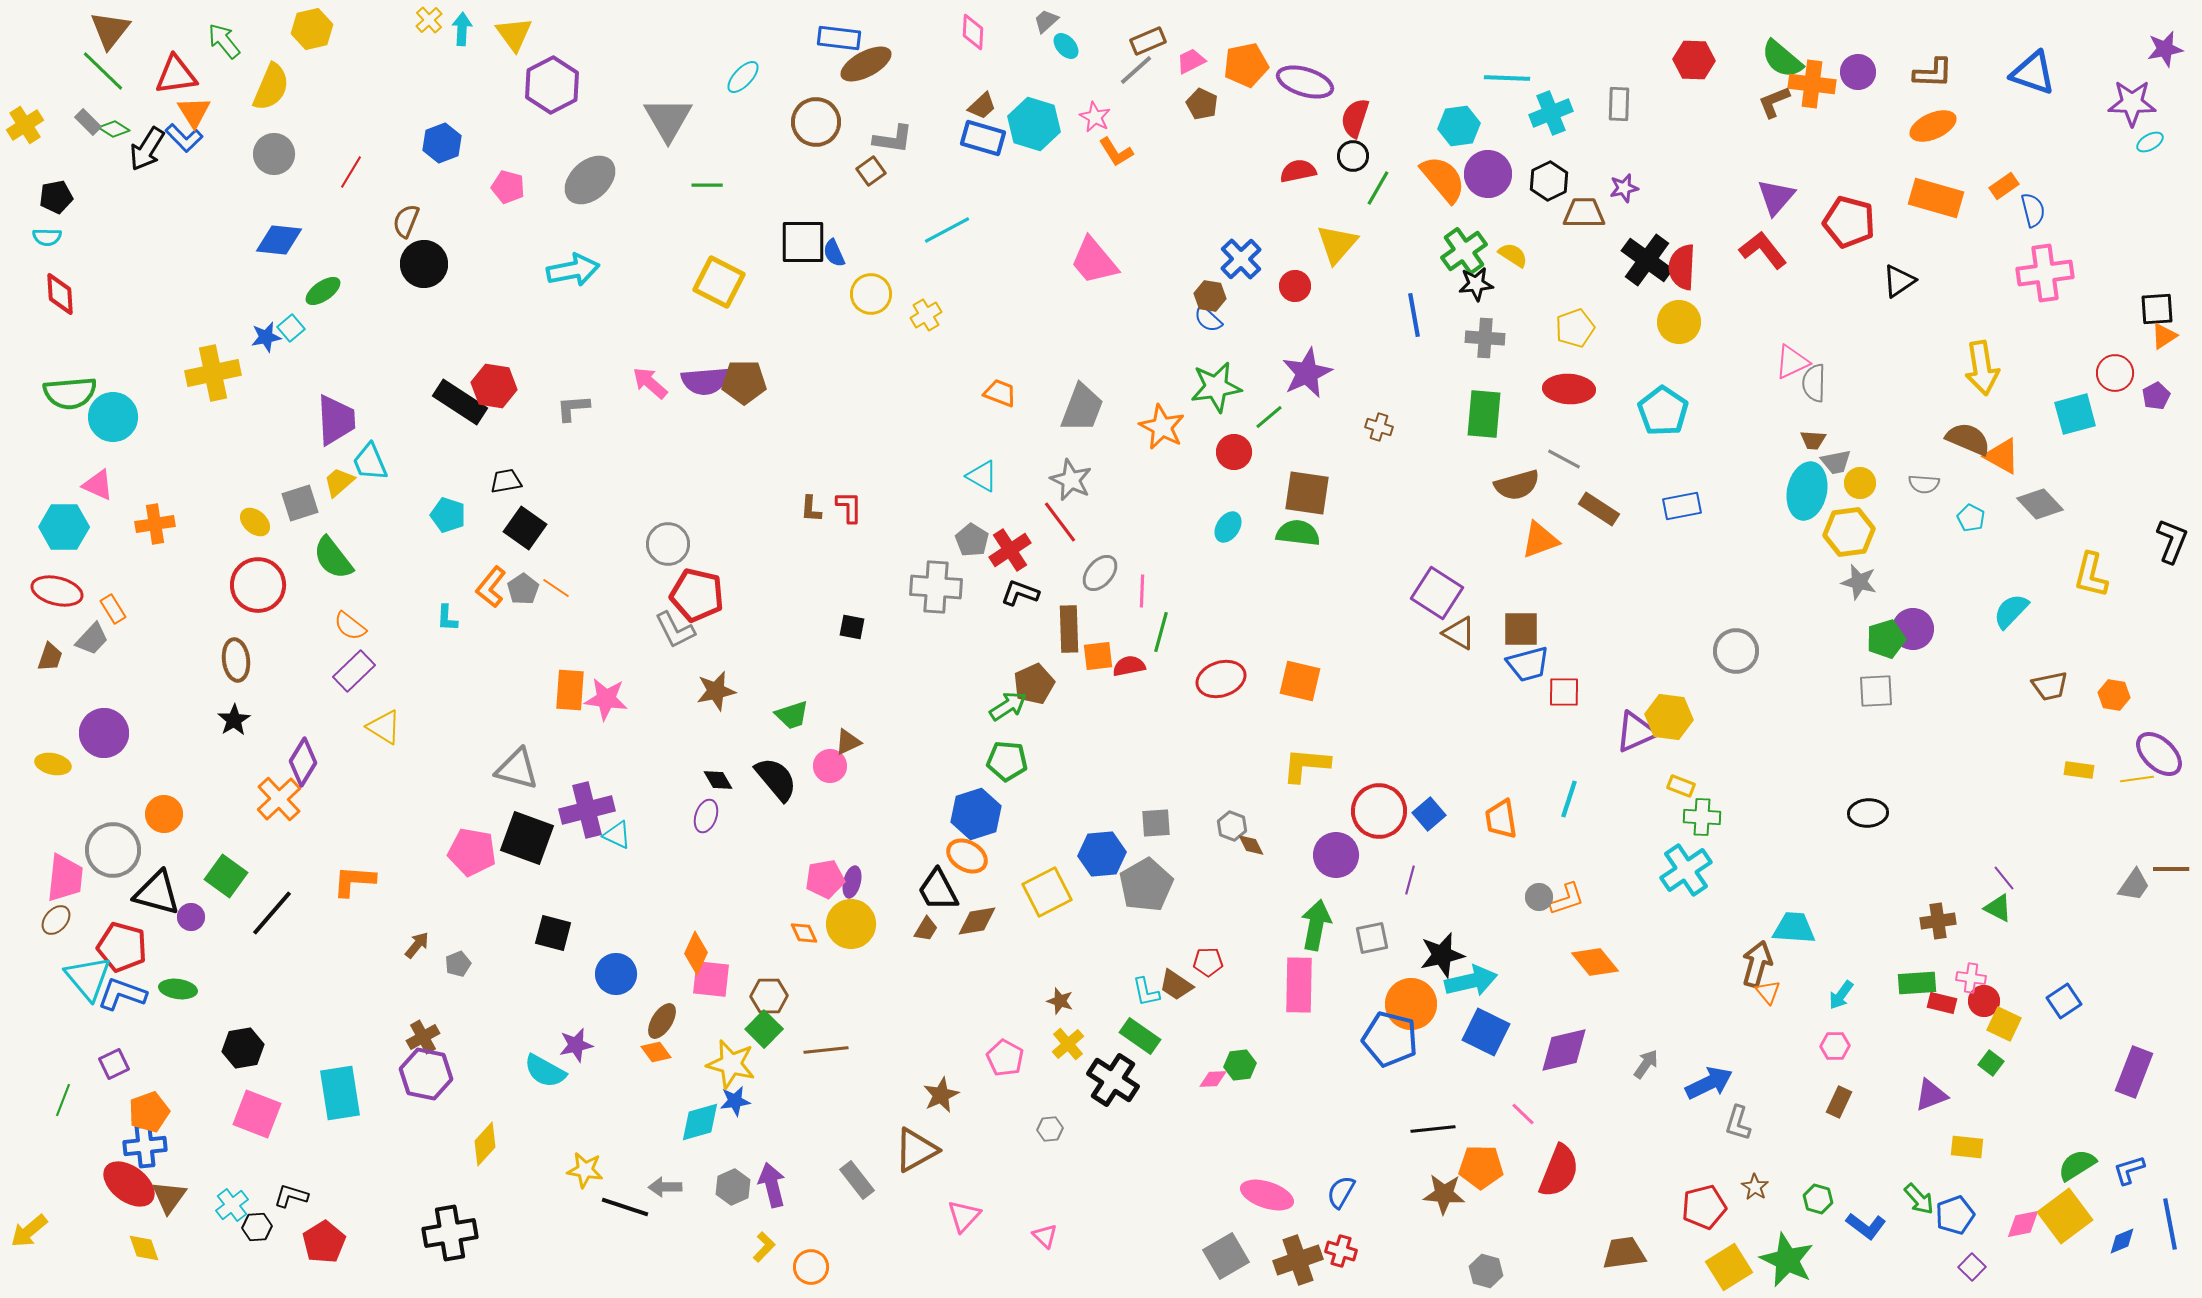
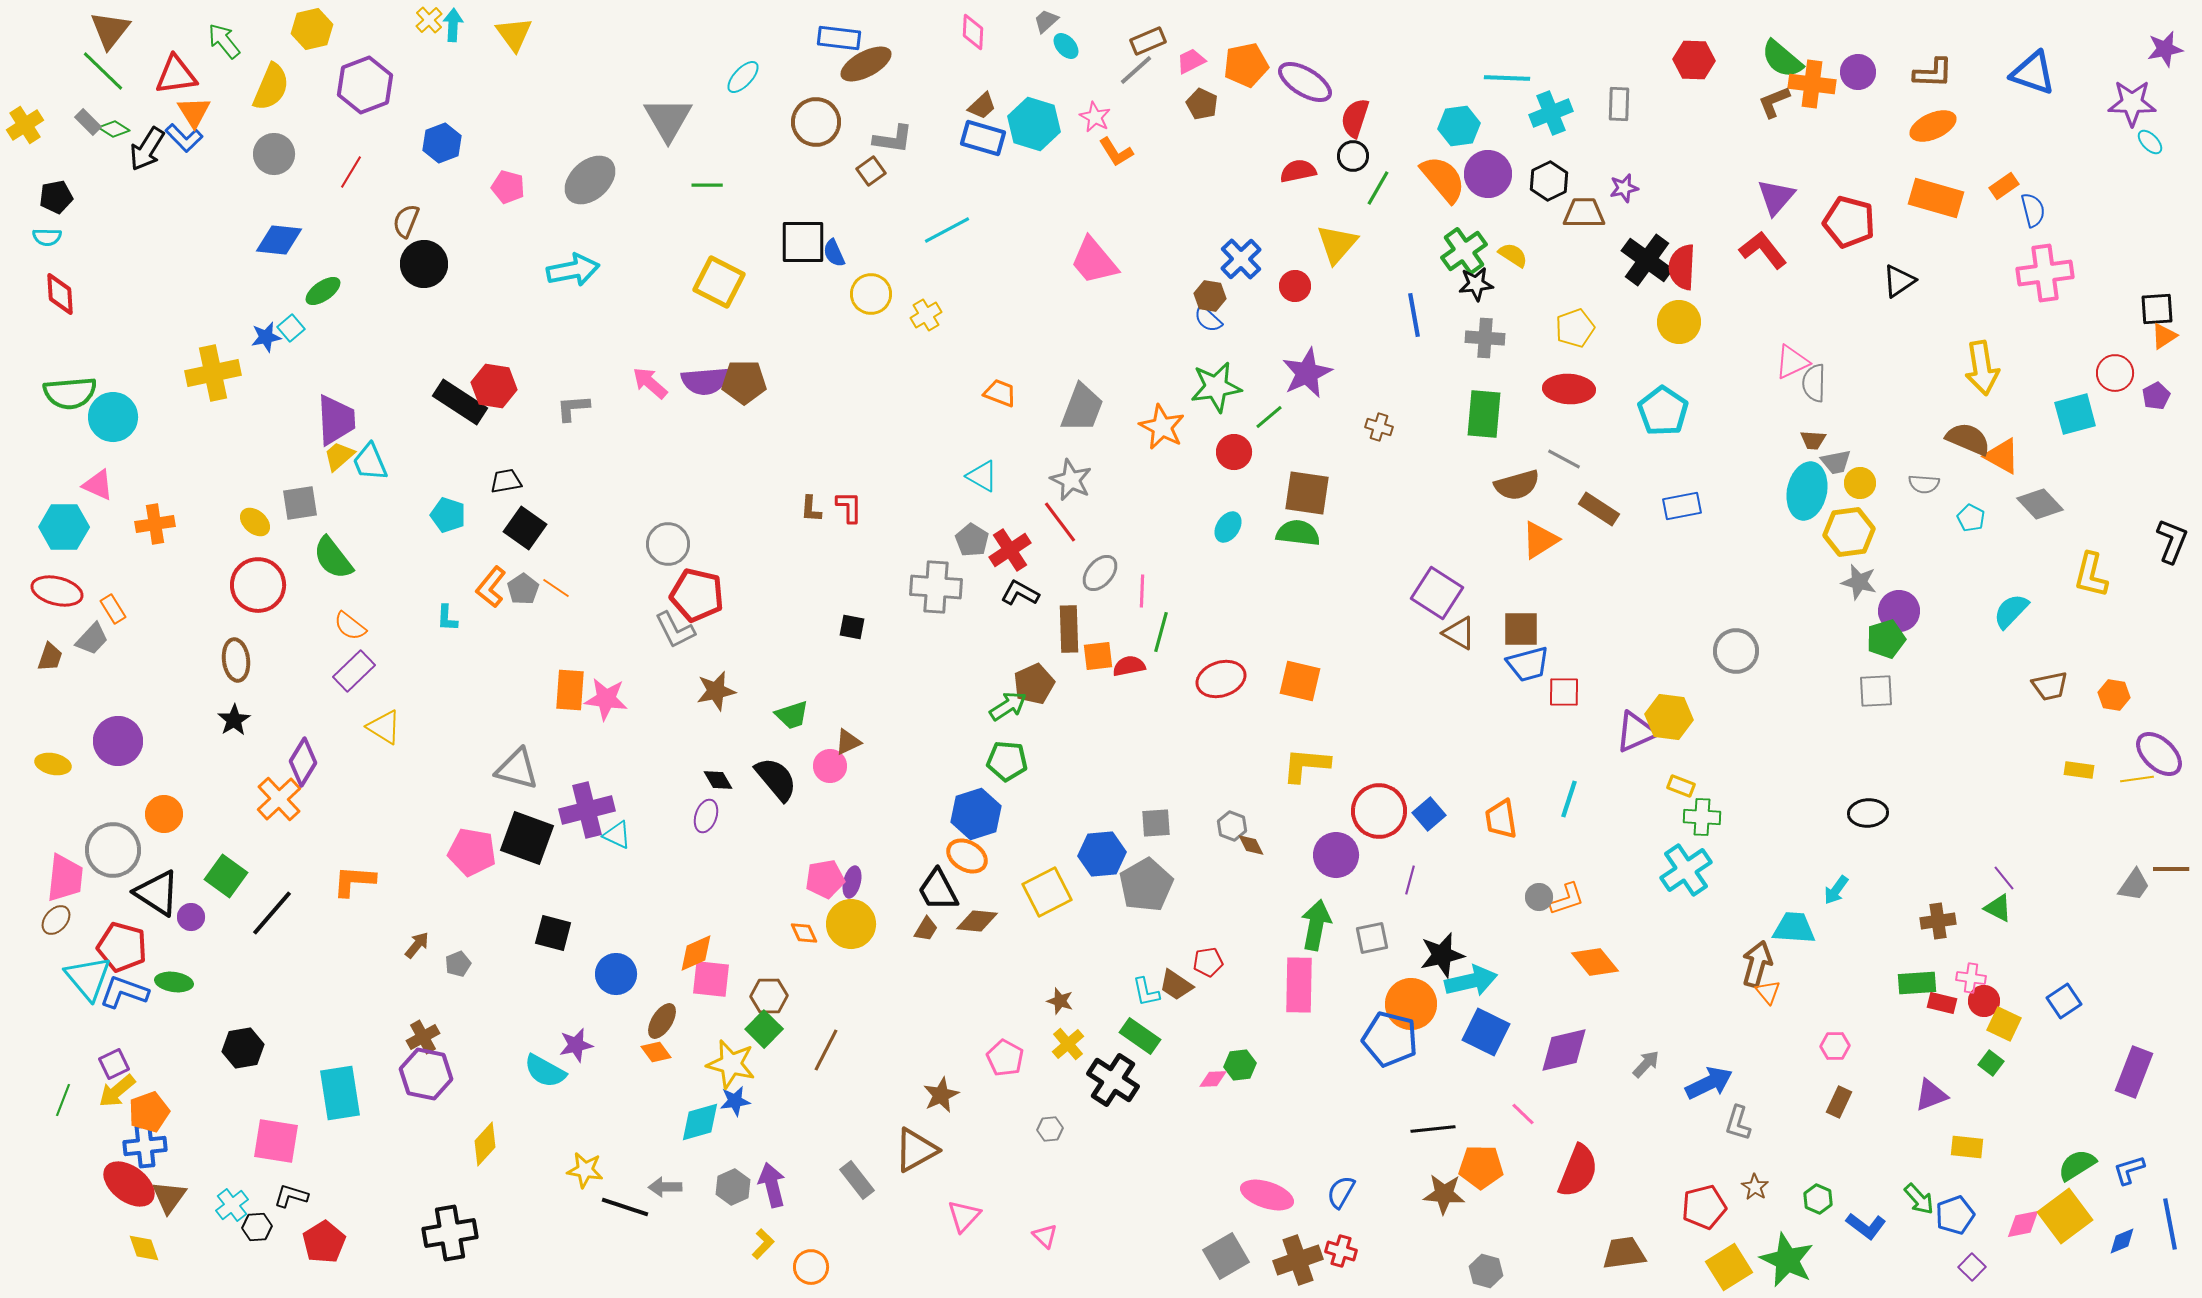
cyan arrow at (462, 29): moved 9 px left, 4 px up
purple ellipse at (1305, 82): rotated 14 degrees clockwise
purple hexagon at (552, 85): moved 187 px left; rotated 6 degrees clockwise
cyan ellipse at (2150, 142): rotated 76 degrees clockwise
yellow trapezoid at (339, 482): moved 26 px up
gray square at (300, 503): rotated 9 degrees clockwise
orange triangle at (1540, 540): rotated 12 degrees counterclockwise
black L-shape at (1020, 593): rotated 9 degrees clockwise
purple circle at (1913, 629): moved 14 px left, 18 px up
purple circle at (104, 733): moved 14 px right, 8 px down
black triangle at (157, 893): rotated 18 degrees clockwise
brown diamond at (977, 921): rotated 15 degrees clockwise
orange diamond at (696, 953): rotated 42 degrees clockwise
red pentagon at (1208, 962): rotated 8 degrees counterclockwise
green ellipse at (178, 989): moved 4 px left, 7 px up
blue L-shape at (122, 994): moved 2 px right, 2 px up
cyan arrow at (1841, 995): moved 5 px left, 105 px up
brown line at (826, 1050): rotated 57 degrees counterclockwise
gray arrow at (1646, 1064): rotated 8 degrees clockwise
pink square at (257, 1114): moved 19 px right, 27 px down; rotated 12 degrees counterclockwise
red semicircle at (1559, 1171): moved 19 px right
green hexagon at (1818, 1199): rotated 8 degrees clockwise
yellow arrow at (29, 1231): moved 88 px right, 140 px up
yellow L-shape at (764, 1247): moved 1 px left, 3 px up
